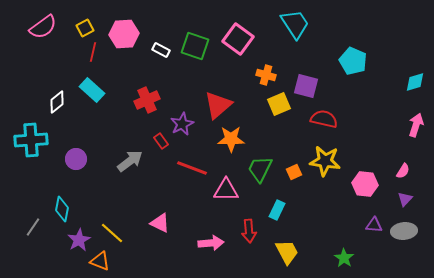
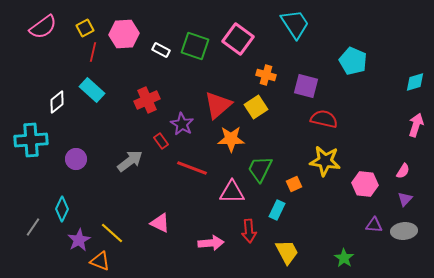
yellow square at (279, 104): moved 23 px left, 3 px down; rotated 10 degrees counterclockwise
purple star at (182, 124): rotated 15 degrees counterclockwise
orange square at (294, 172): moved 12 px down
pink triangle at (226, 190): moved 6 px right, 2 px down
cyan diamond at (62, 209): rotated 15 degrees clockwise
